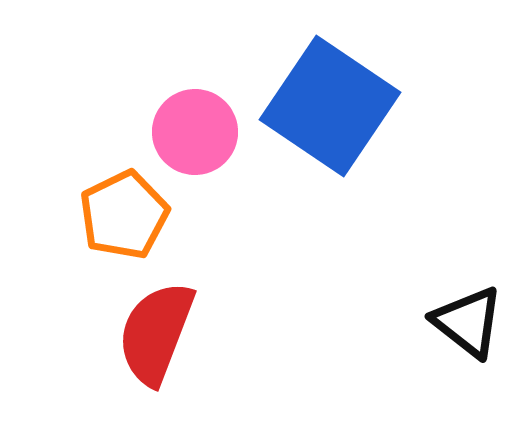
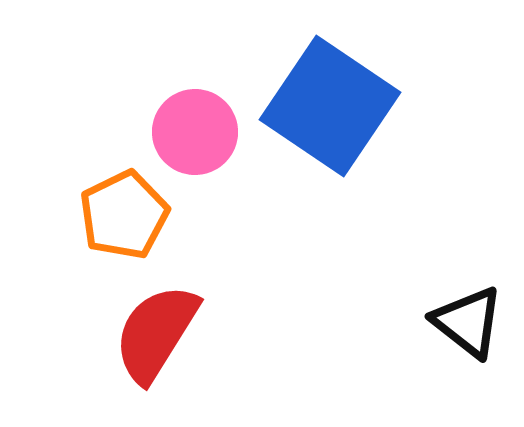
red semicircle: rotated 11 degrees clockwise
